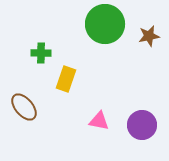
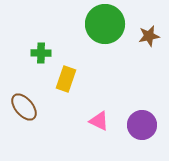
pink triangle: rotated 15 degrees clockwise
